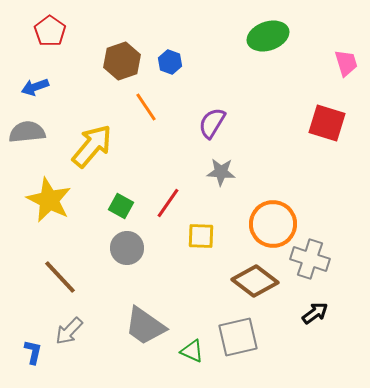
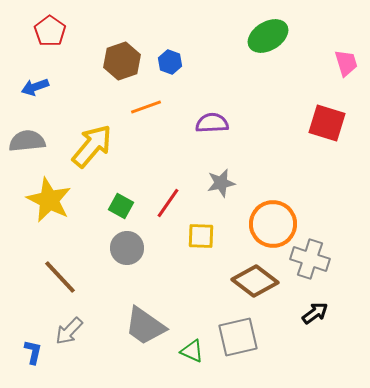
green ellipse: rotated 12 degrees counterclockwise
orange line: rotated 76 degrees counterclockwise
purple semicircle: rotated 56 degrees clockwise
gray semicircle: moved 9 px down
gray star: moved 11 px down; rotated 16 degrees counterclockwise
